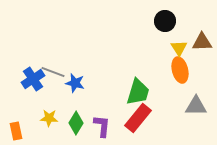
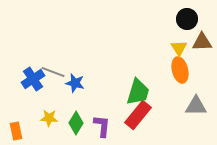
black circle: moved 22 px right, 2 px up
red rectangle: moved 3 px up
